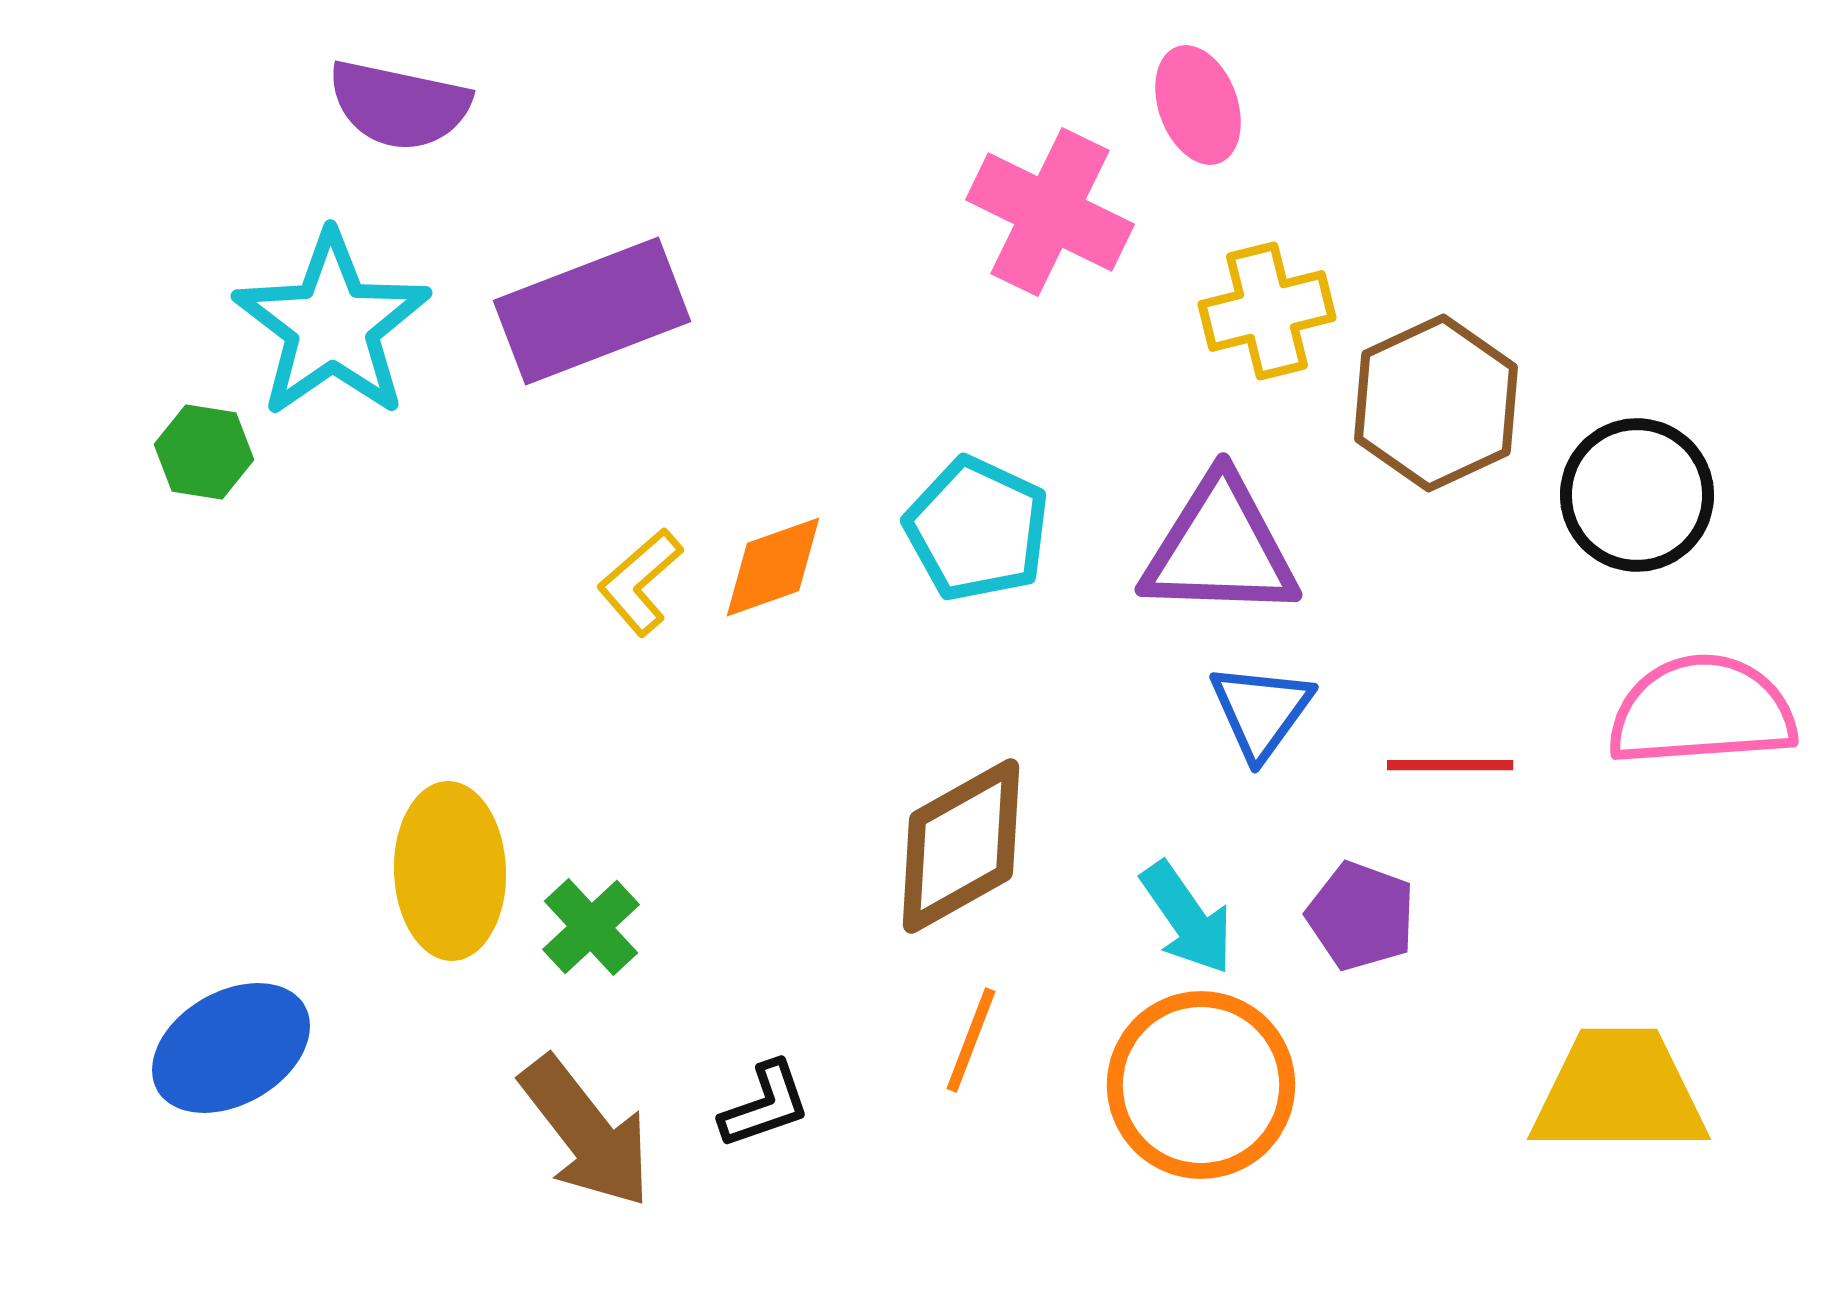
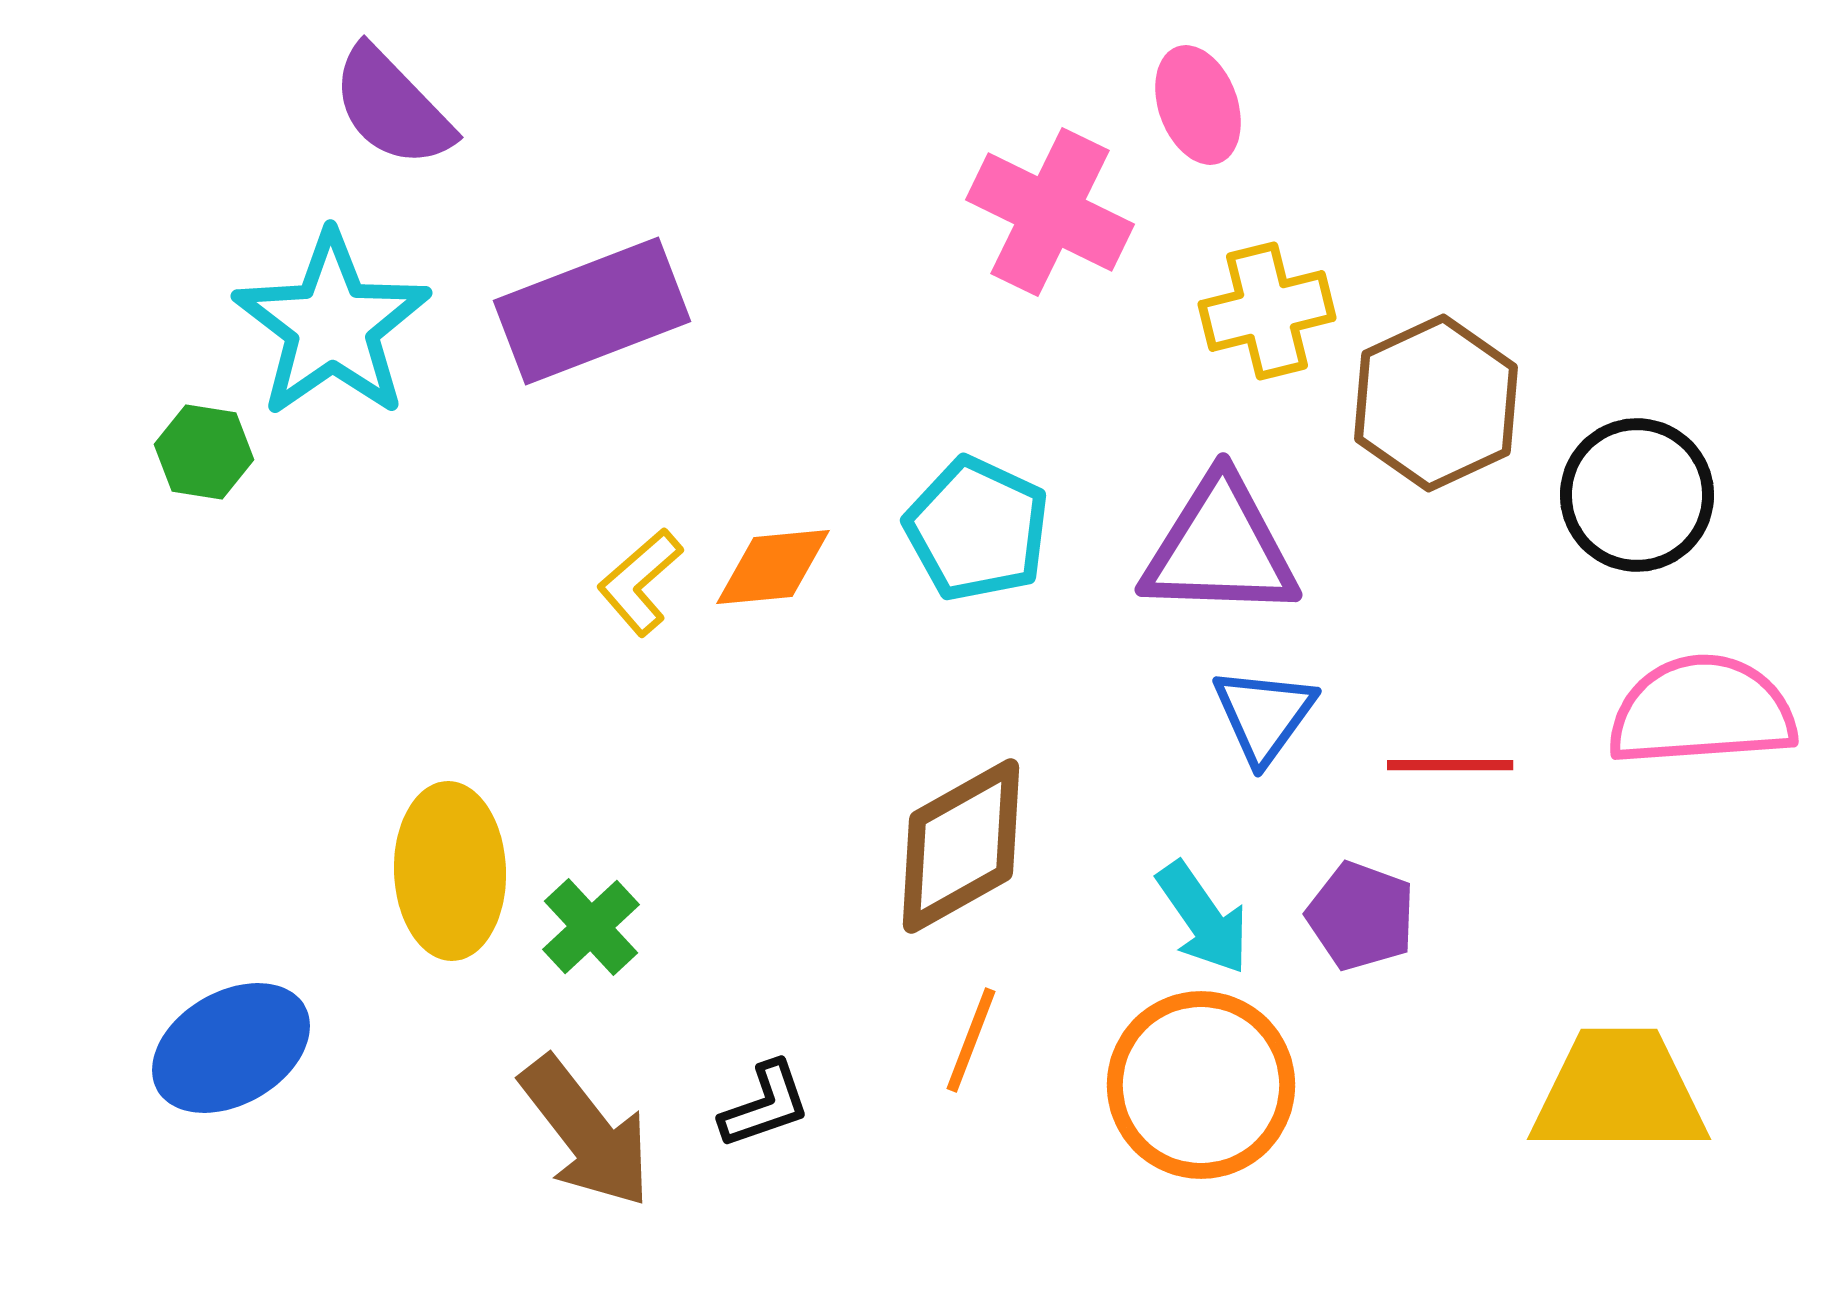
purple semicircle: moved 7 px left, 2 px down; rotated 34 degrees clockwise
orange diamond: rotated 14 degrees clockwise
blue triangle: moved 3 px right, 4 px down
cyan arrow: moved 16 px right
